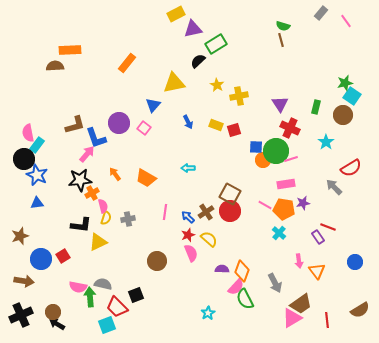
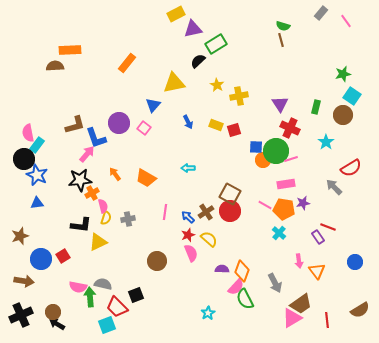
green star at (345, 83): moved 2 px left, 9 px up
